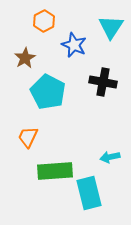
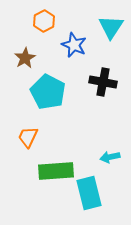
green rectangle: moved 1 px right
